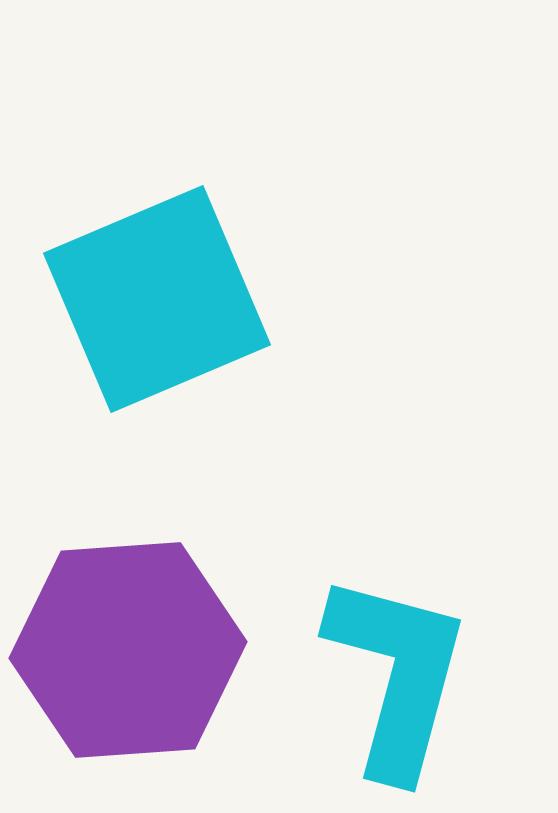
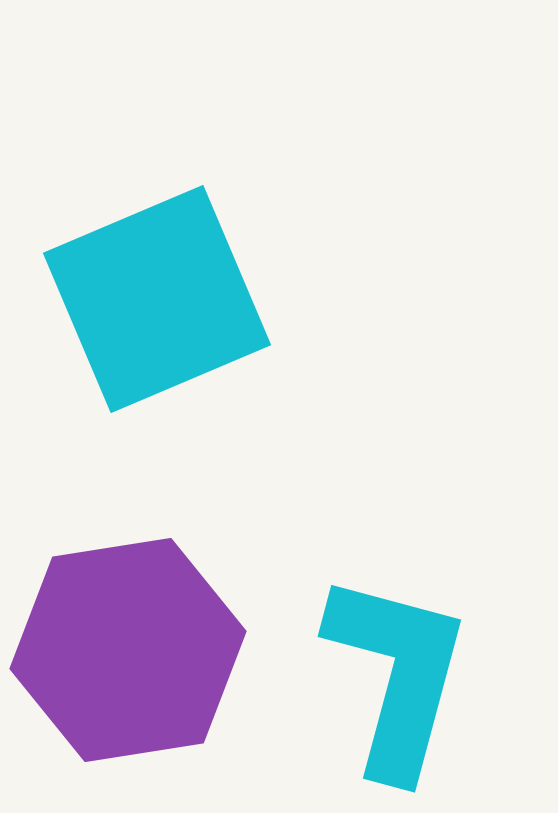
purple hexagon: rotated 5 degrees counterclockwise
